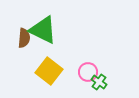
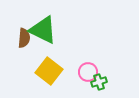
green cross: rotated 35 degrees clockwise
